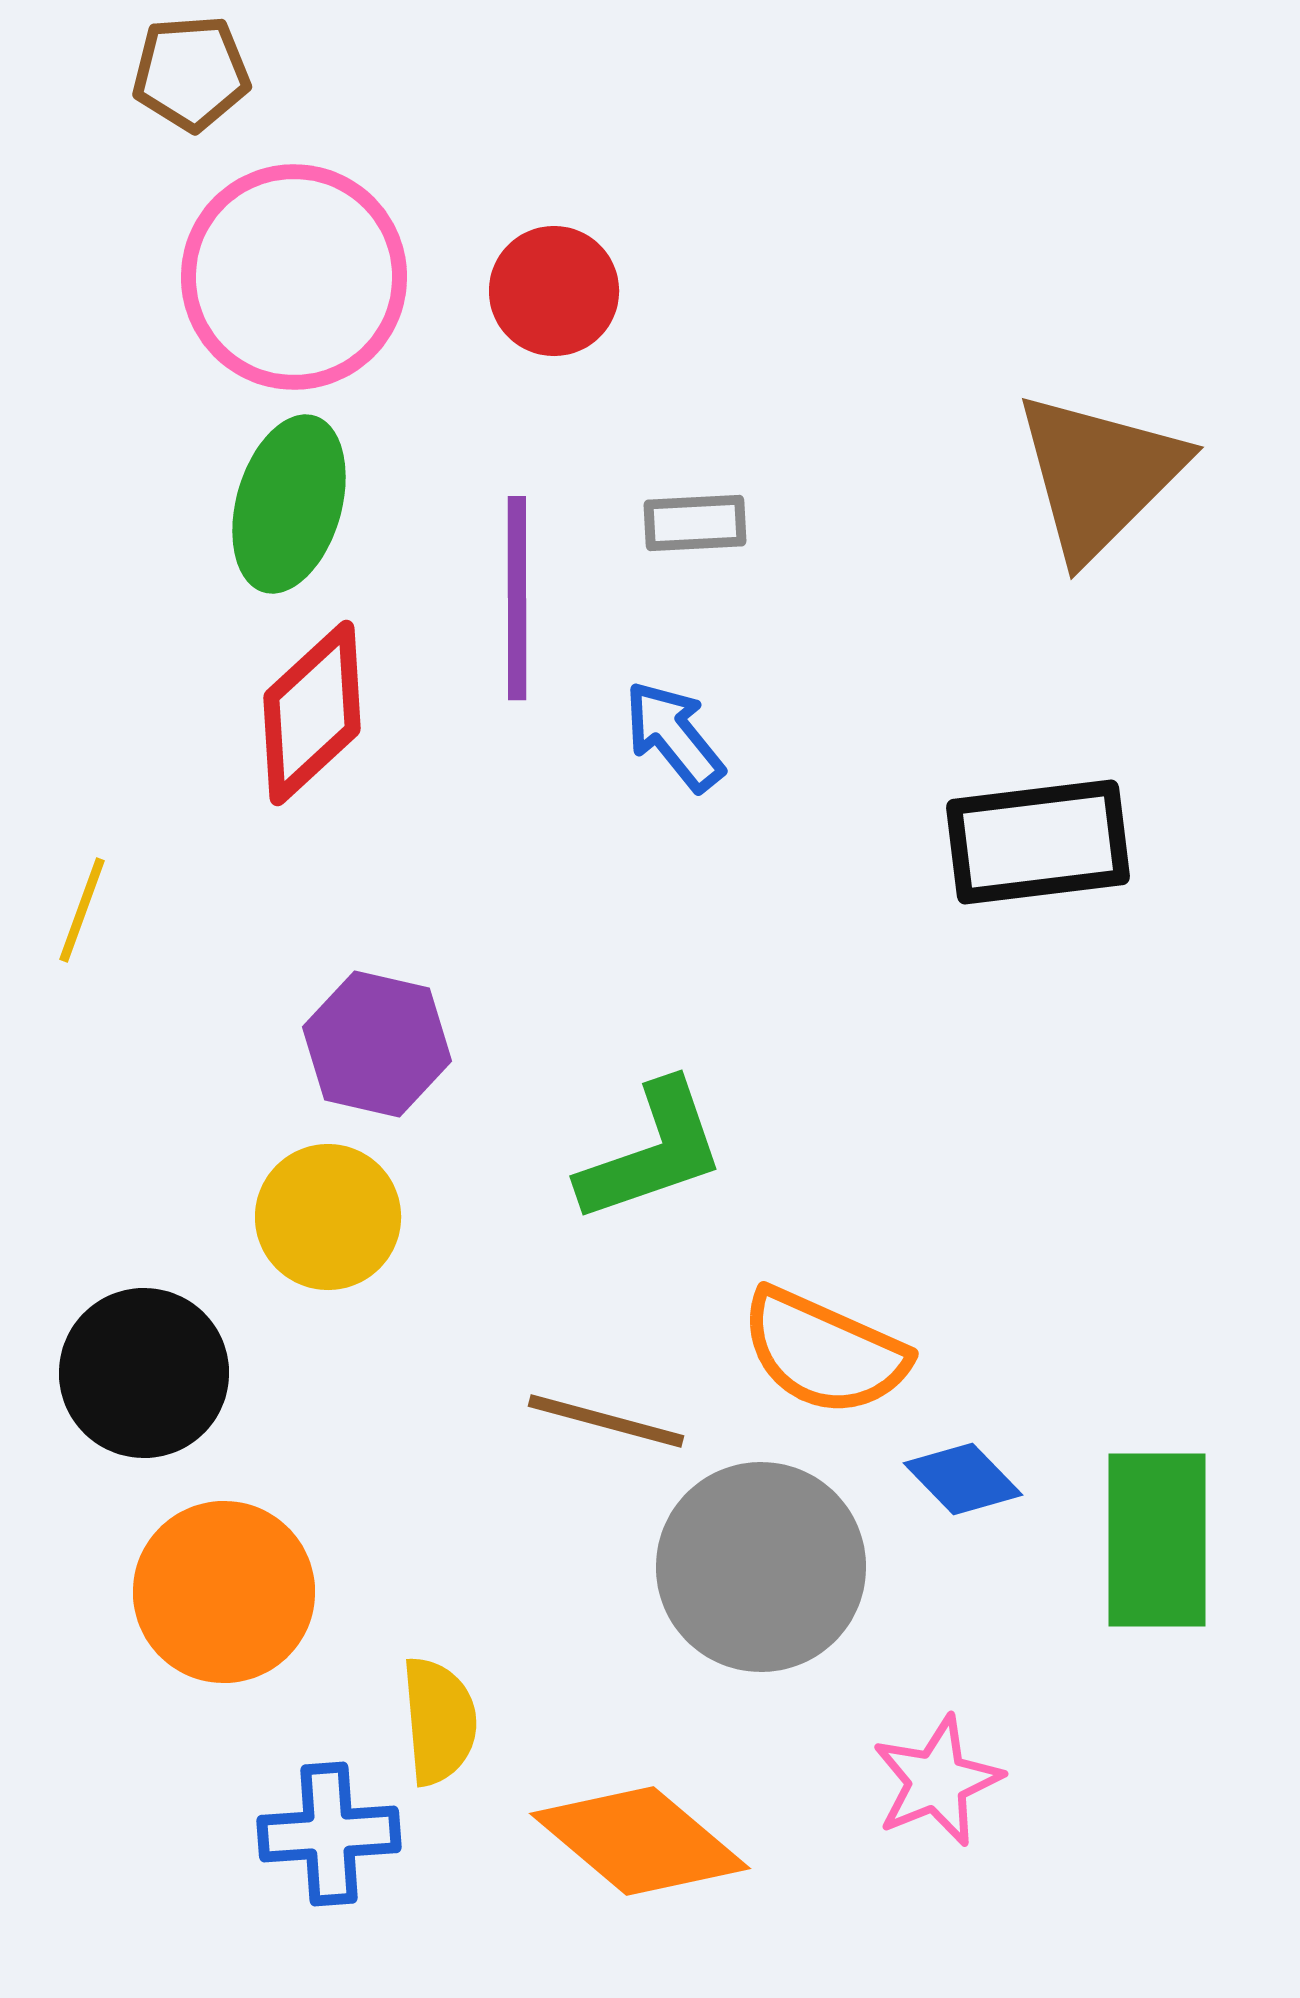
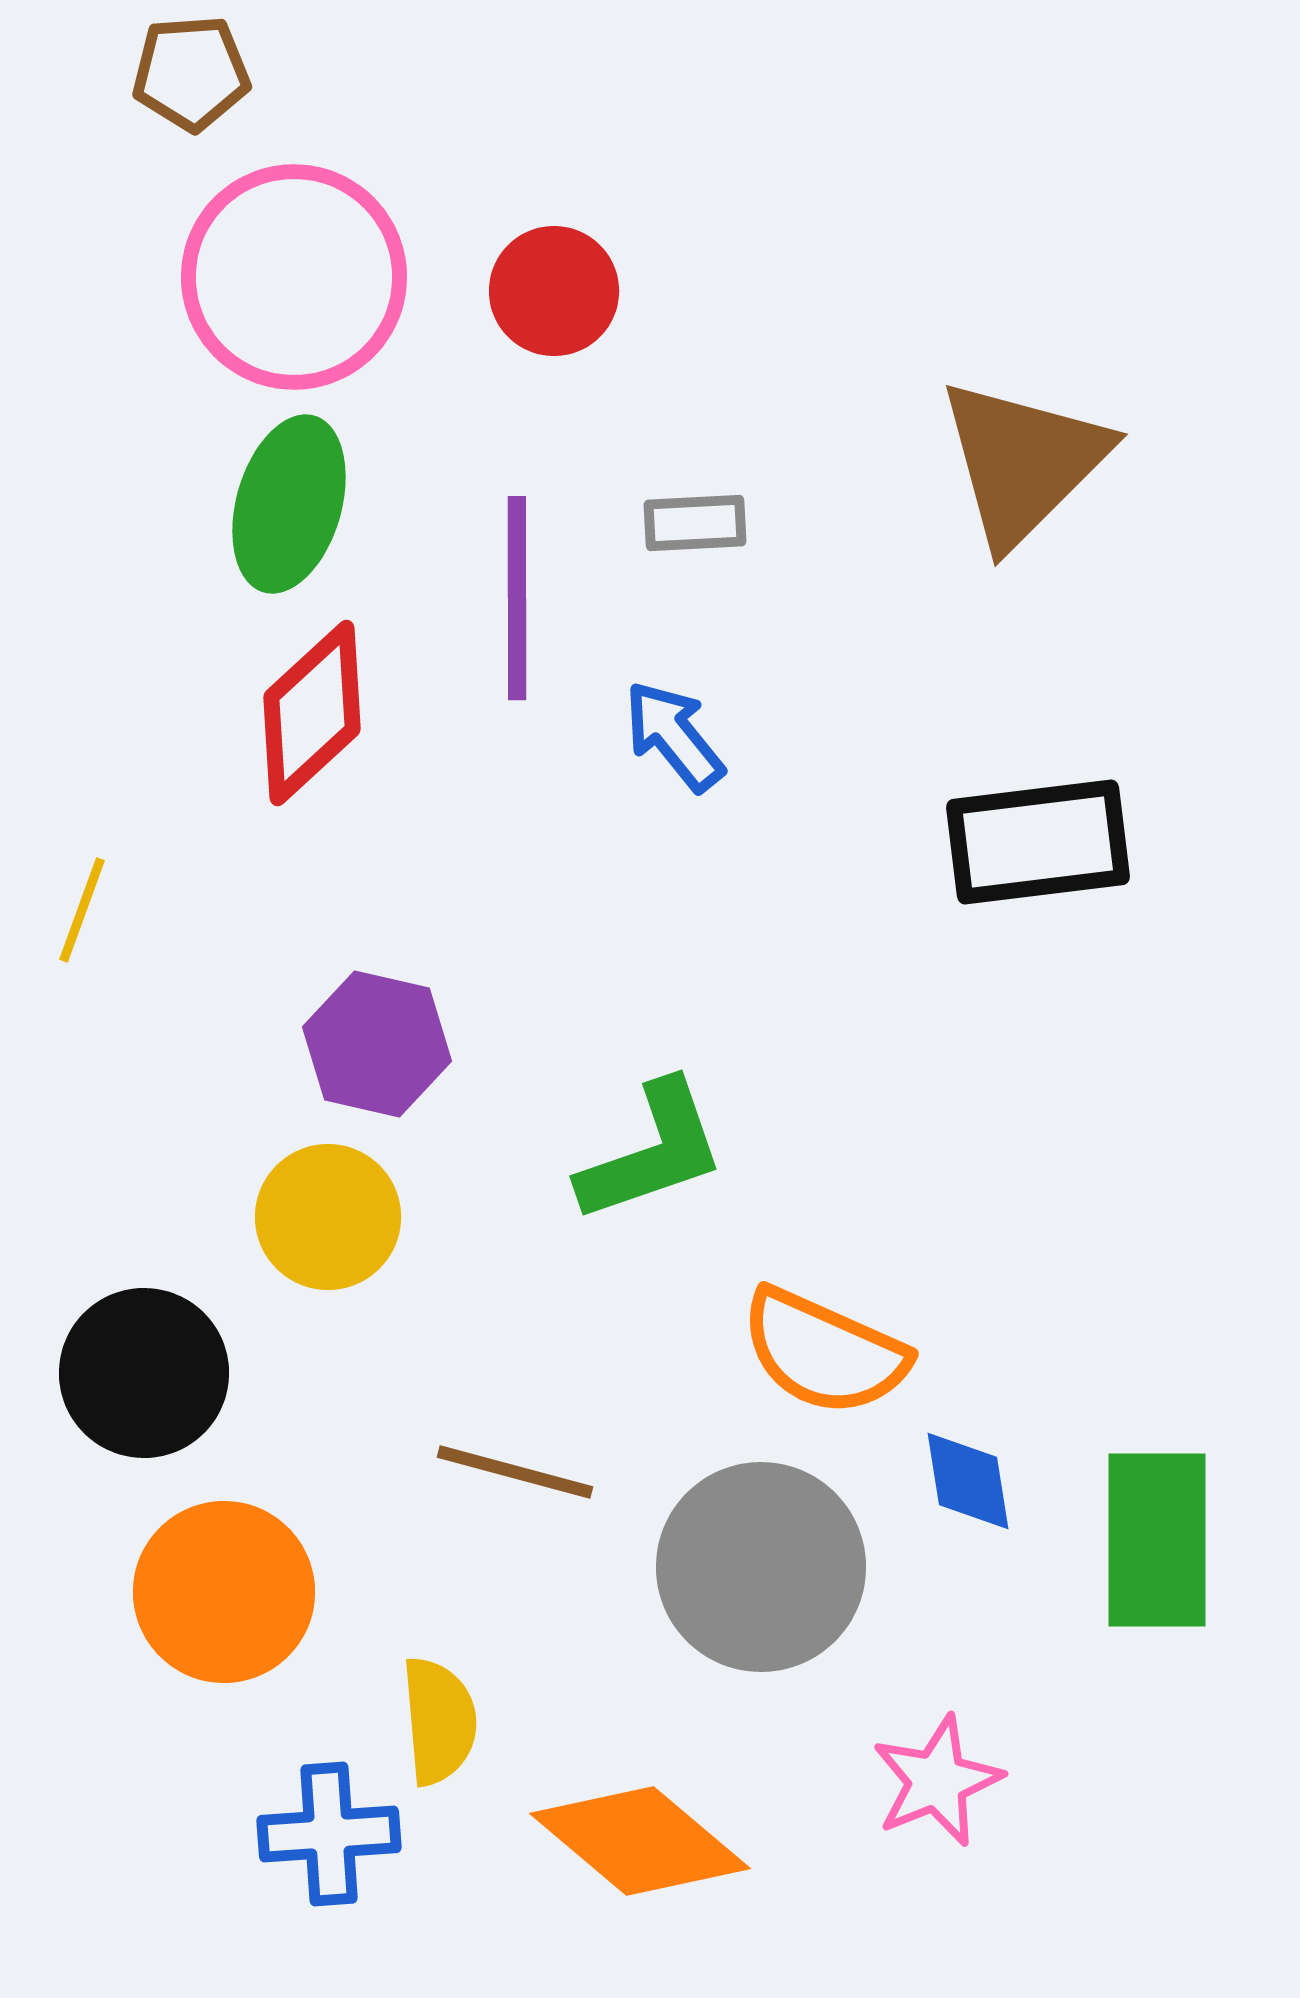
brown triangle: moved 76 px left, 13 px up
brown line: moved 91 px left, 51 px down
blue diamond: moved 5 px right, 2 px down; rotated 35 degrees clockwise
